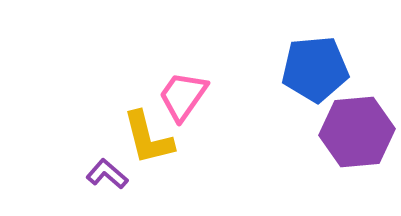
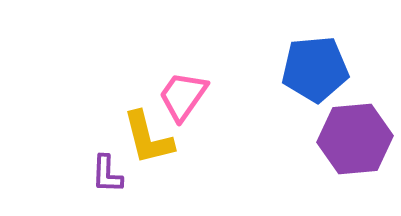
purple hexagon: moved 2 px left, 7 px down
purple L-shape: rotated 129 degrees counterclockwise
